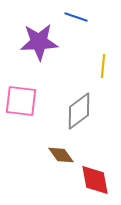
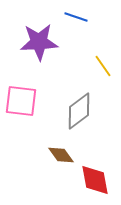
yellow line: rotated 40 degrees counterclockwise
